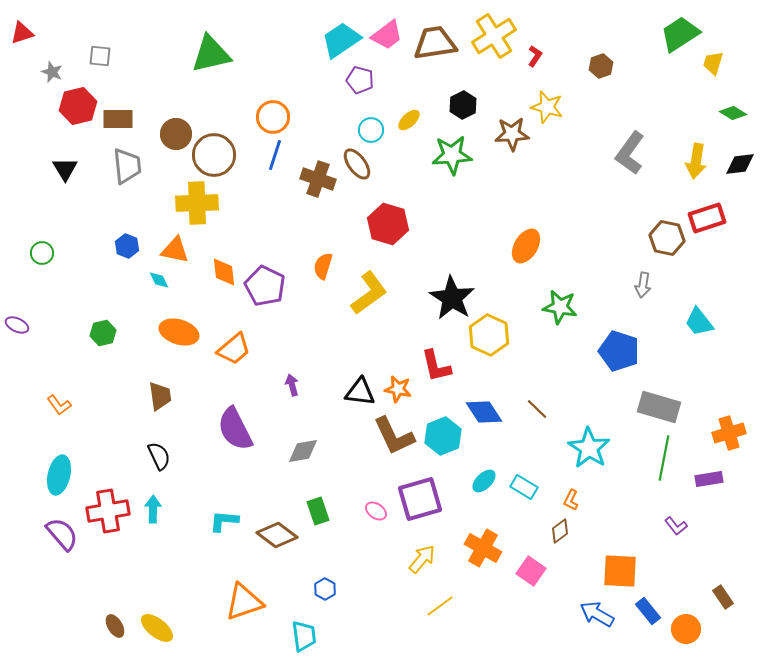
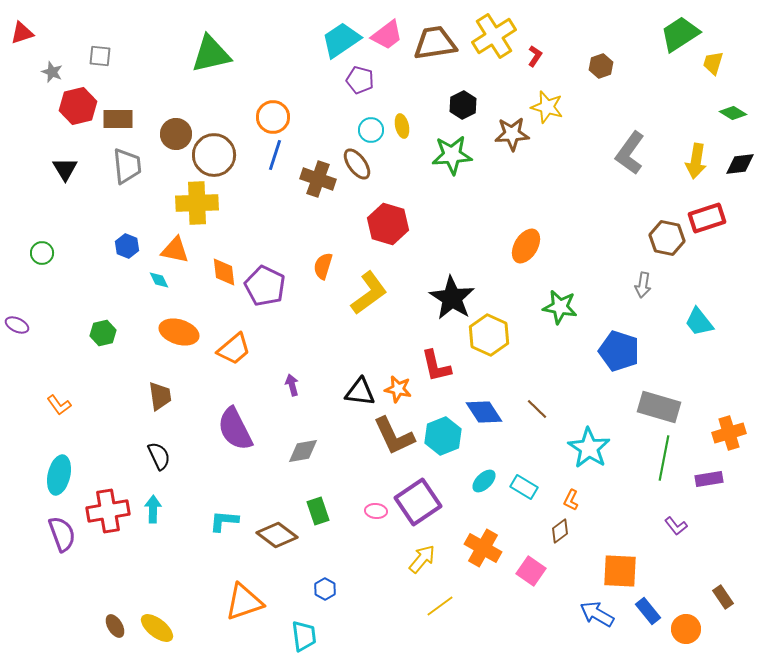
yellow ellipse at (409, 120): moved 7 px left, 6 px down; rotated 60 degrees counterclockwise
purple square at (420, 499): moved 2 px left, 3 px down; rotated 18 degrees counterclockwise
pink ellipse at (376, 511): rotated 30 degrees counterclockwise
purple semicircle at (62, 534): rotated 21 degrees clockwise
